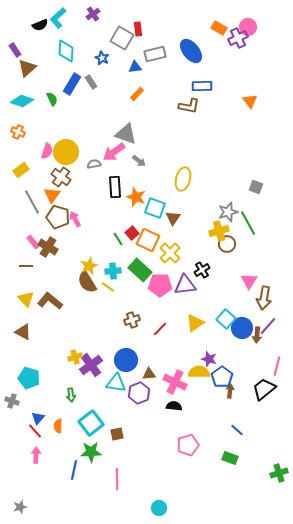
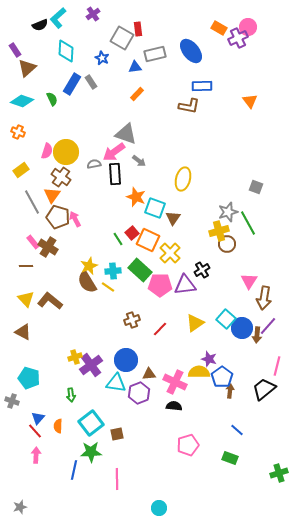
black rectangle at (115, 187): moved 13 px up
